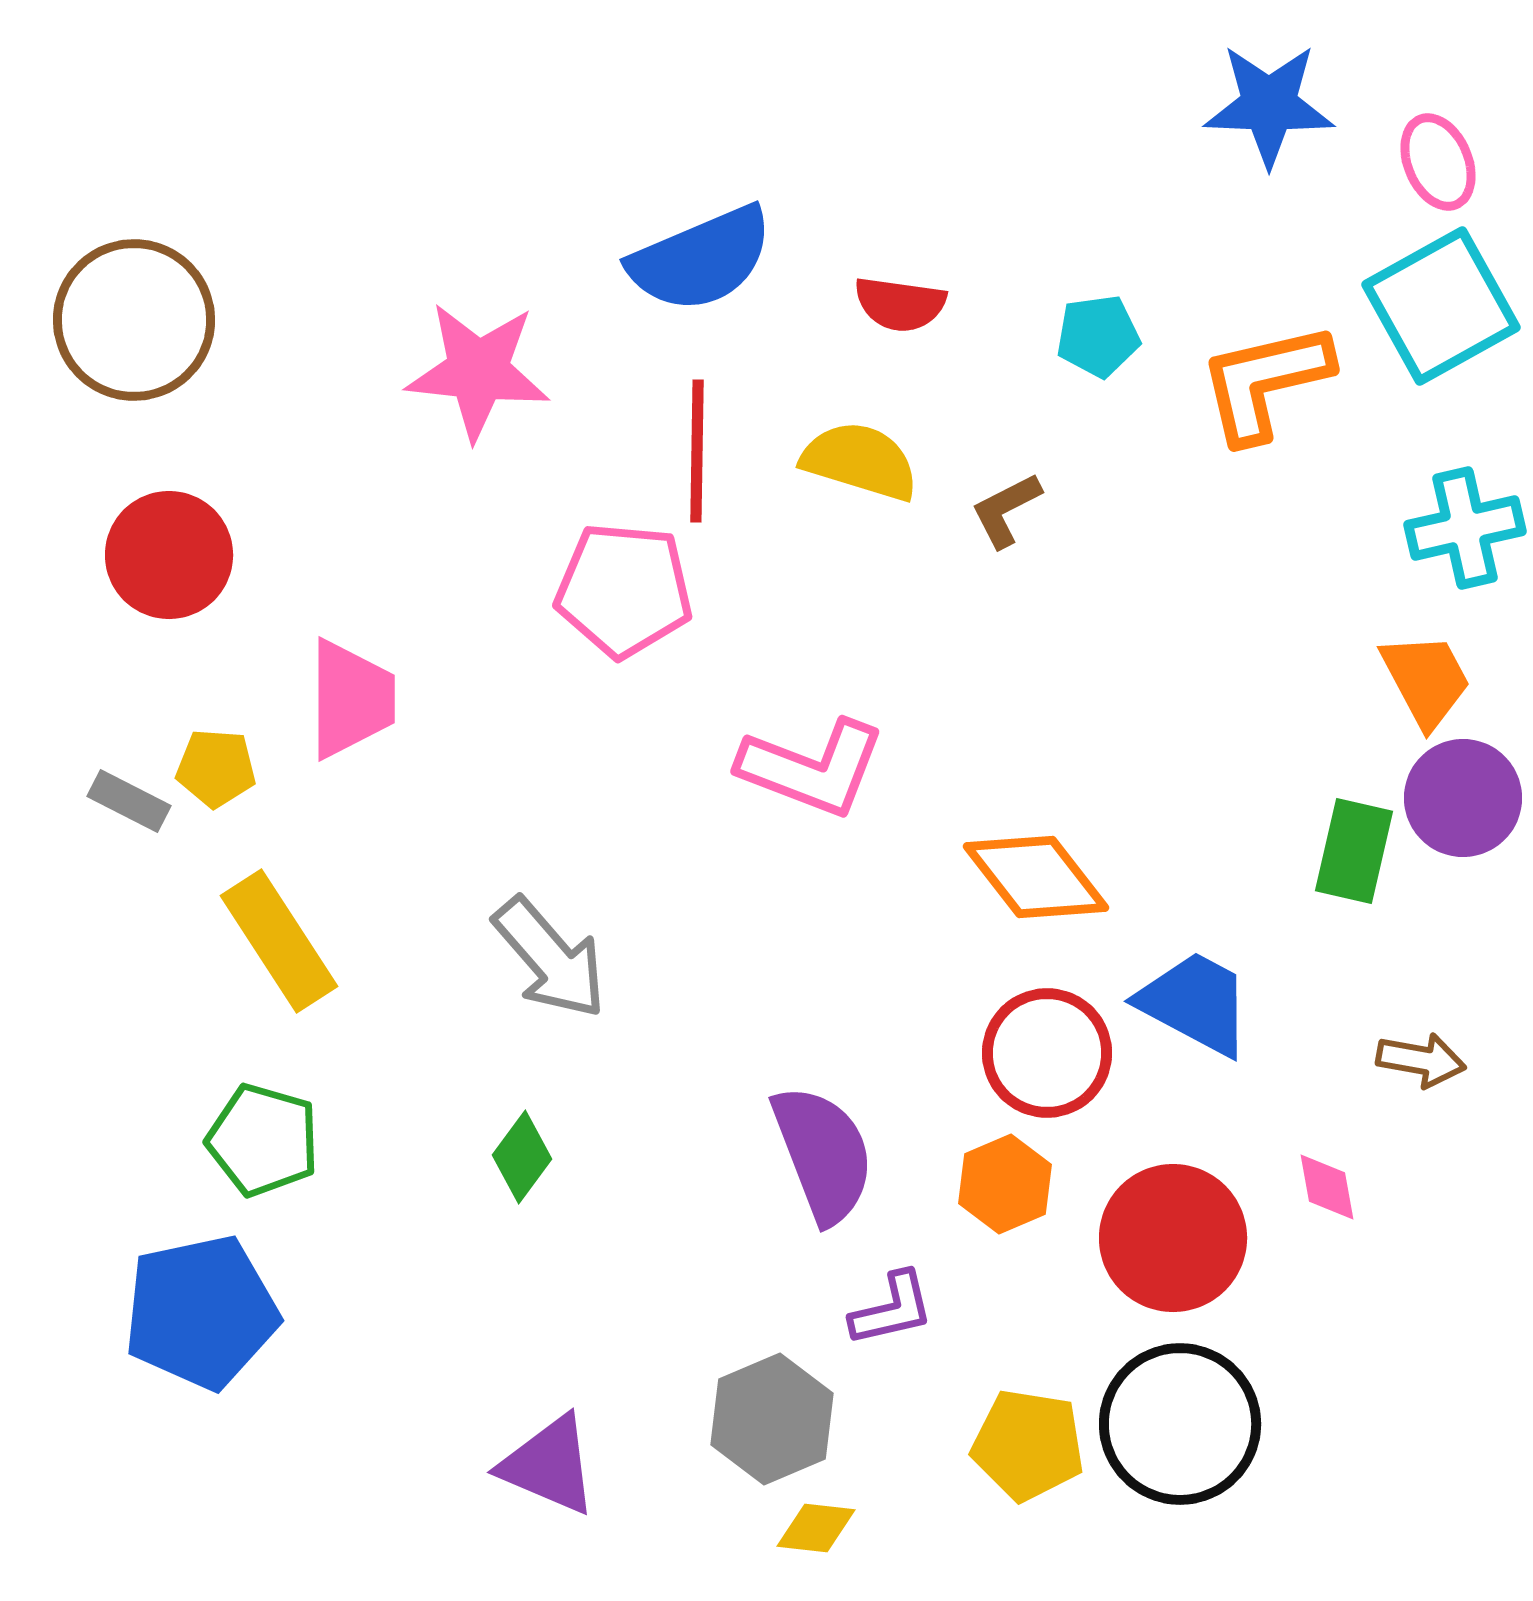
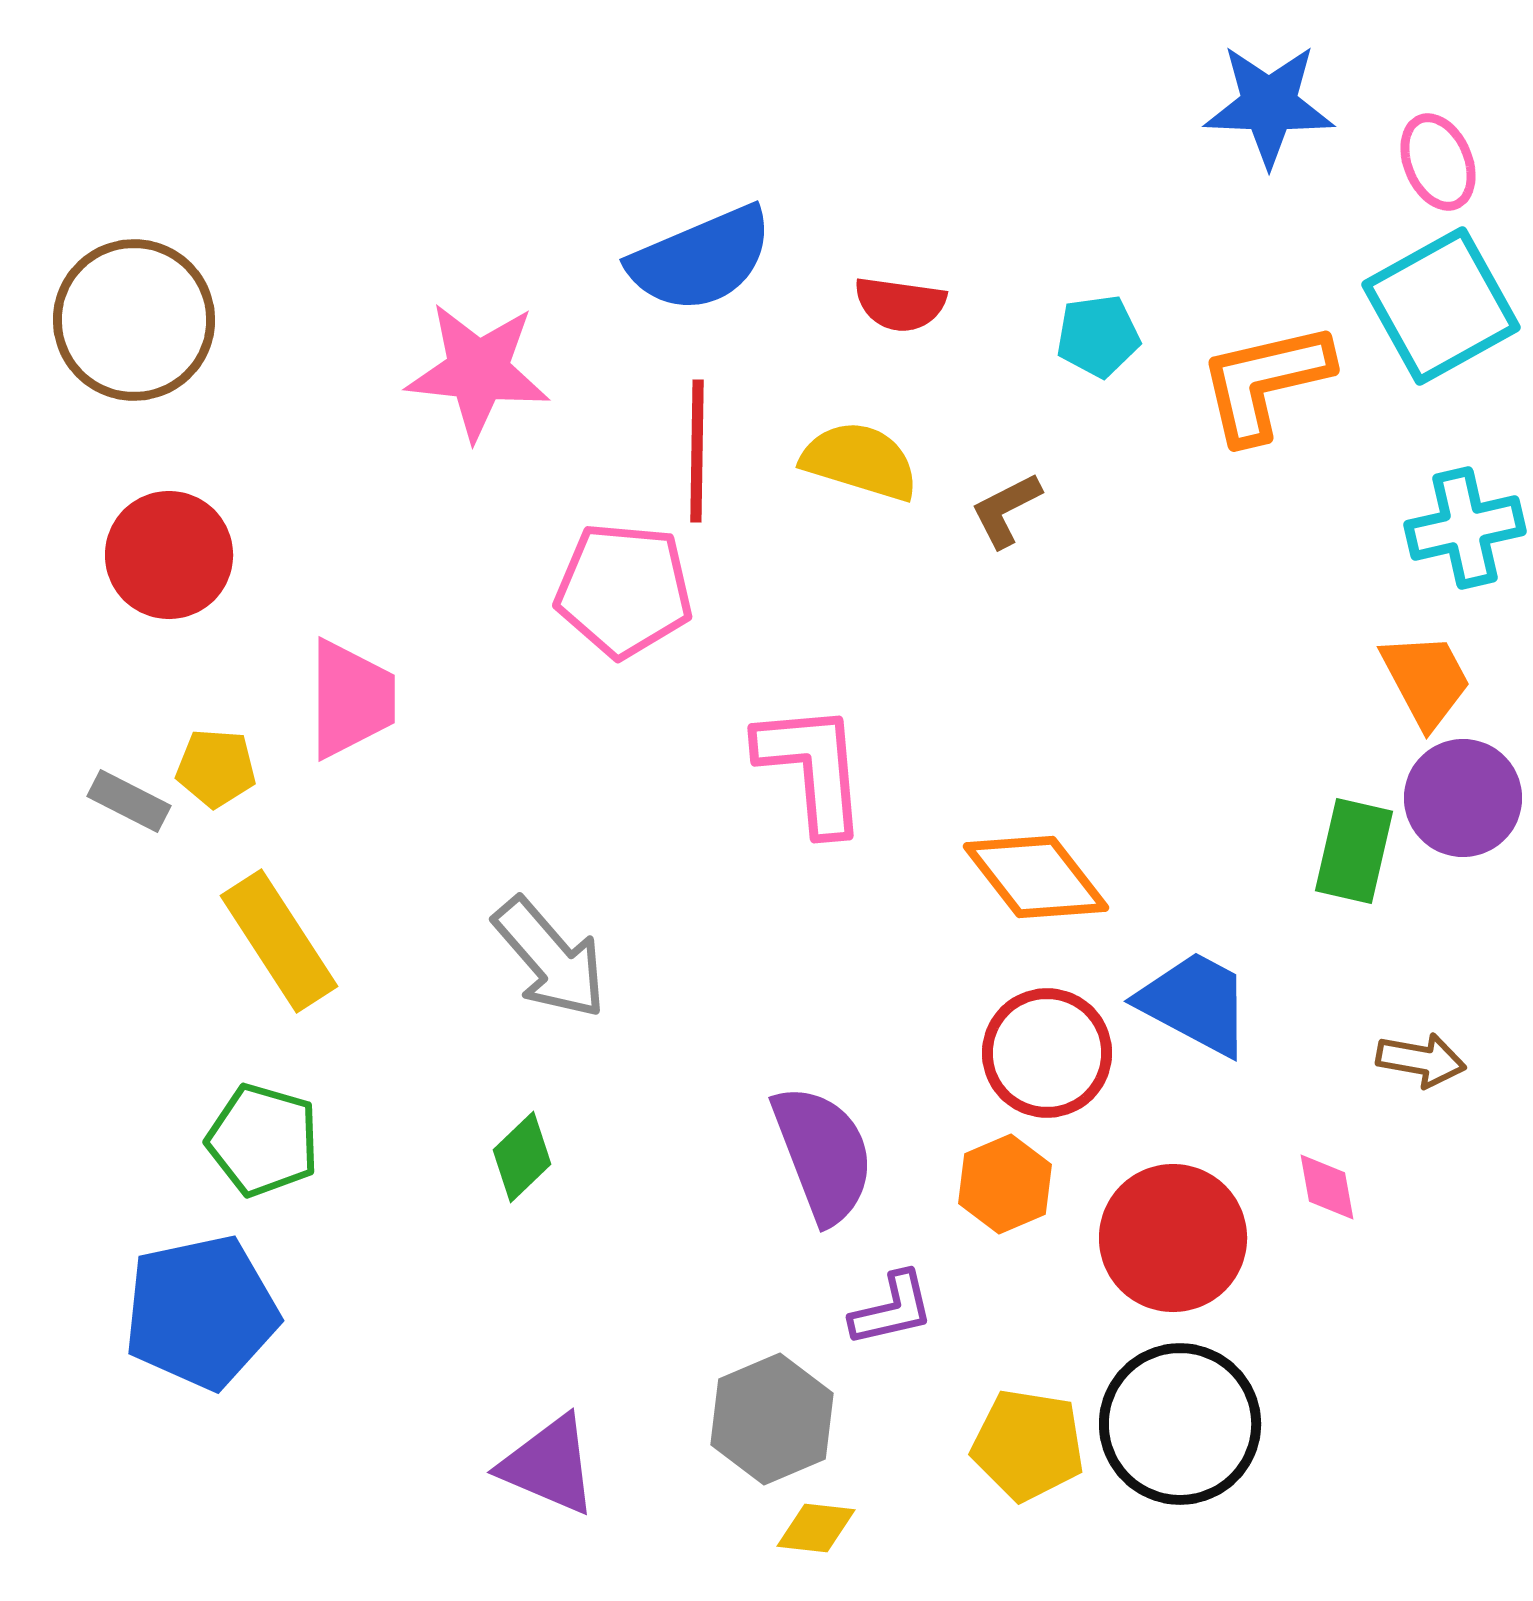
pink L-shape at (812, 768): rotated 116 degrees counterclockwise
green diamond at (522, 1157): rotated 10 degrees clockwise
